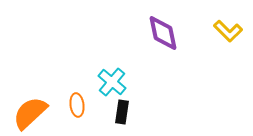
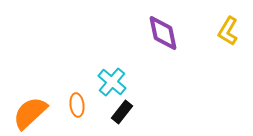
yellow L-shape: rotated 76 degrees clockwise
black rectangle: rotated 30 degrees clockwise
